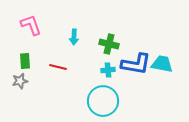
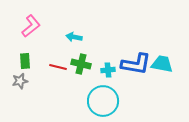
pink L-shape: moved 1 px down; rotated 70 degrees clockwise
cyan arrow: rotated 98 degrees clockwise
green cross: moved 28 px left, 20 px down
